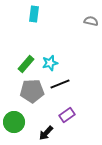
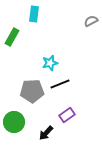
gray semicircle: rotated 40 degrees counterclockwise
green rectangle: moved 14 px left, 27 px up; rotated 12 degrees counterclockwise
